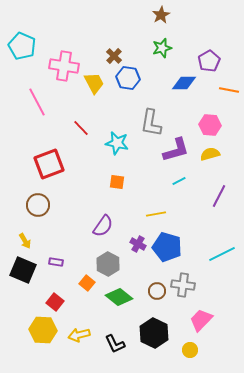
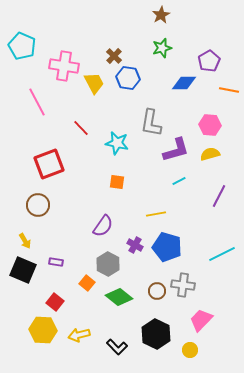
purple cross at (138, 244): moved 3 px left, 1 px down
black hexagon at (154, 333): moved 2 px right, 1 px down
black L-shape at (115, 344): moved 2 px right, 3 px down; rotated 20 degrees counterclockwise
